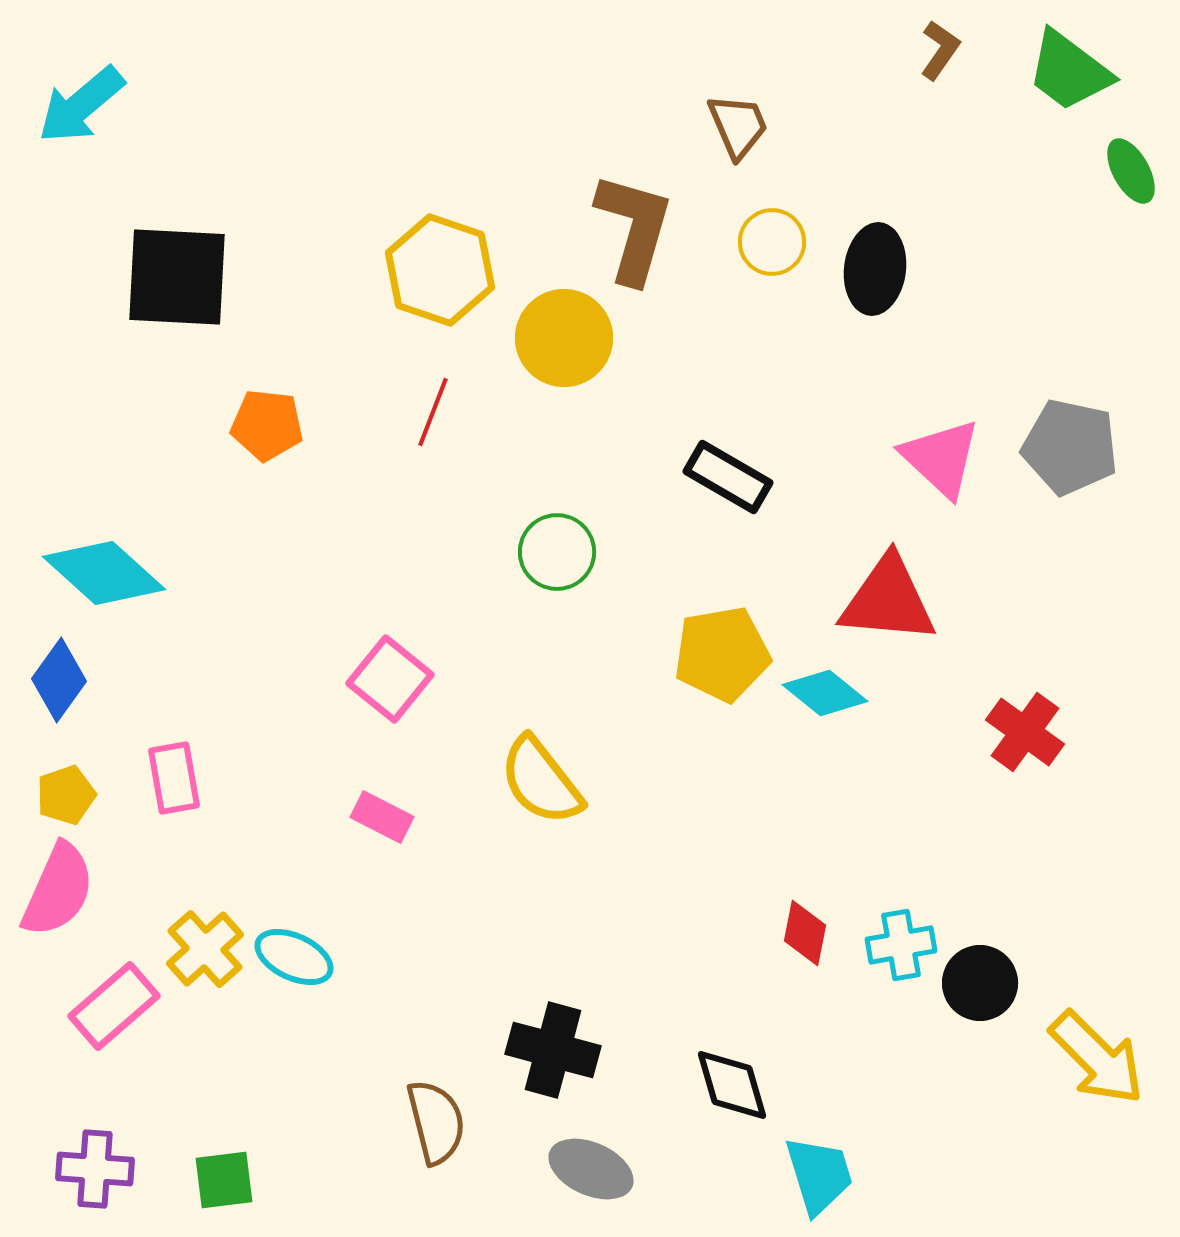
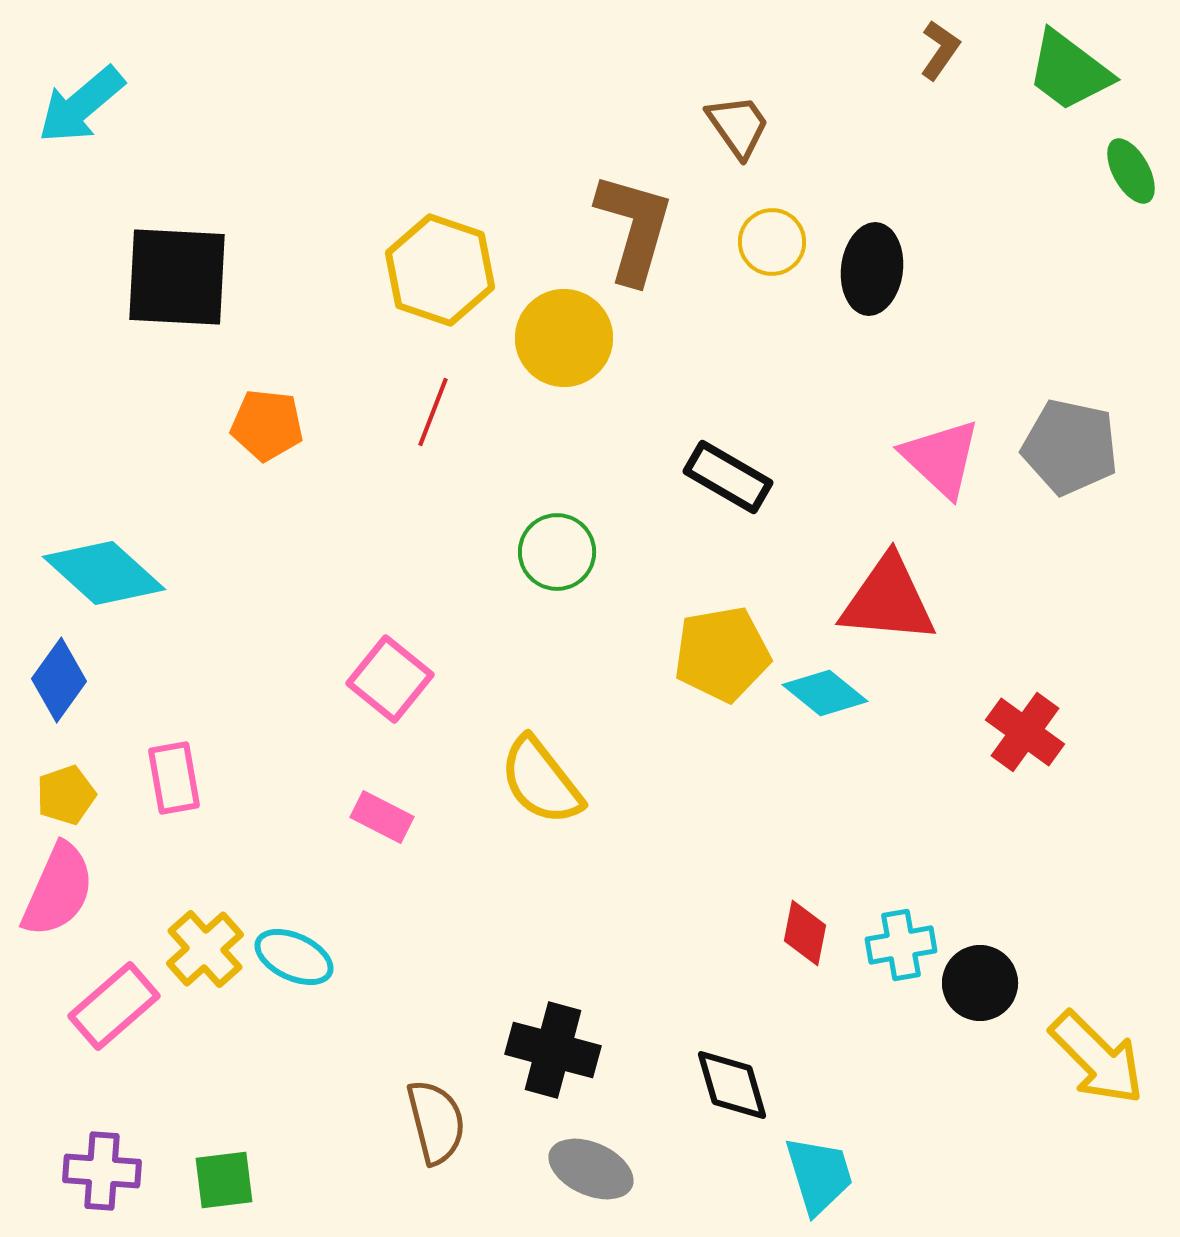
brown trapezoid at (738, 126): rotated 12 degrees counterclockwise
black ellipse at (875, 269): moved 3 px left
purple cross at (95, 1169): moved 7 px right, 2 px down
